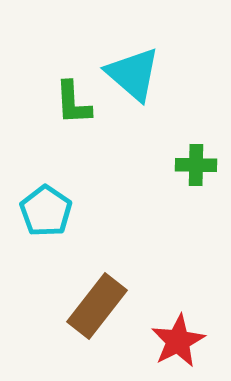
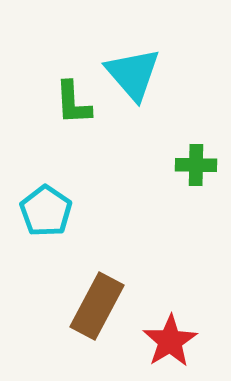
cyan triangle: rotated 8 degrees clockwise
brown rectangle: rotated 10 degrees counterclockwise
red star: moved 8 px left; rotated 4 degrees counterclockwise
